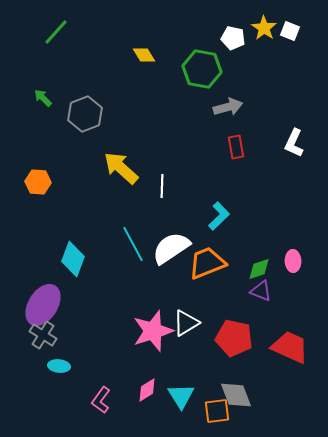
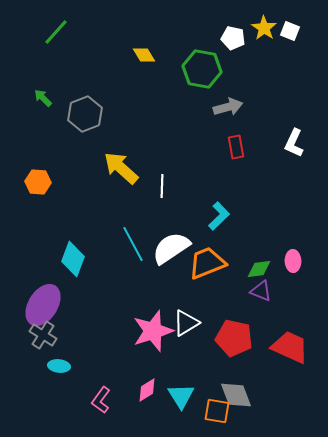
green diamond: rotated 10 degrees clockwise
orange square: rotated 16 degrees clockwise
